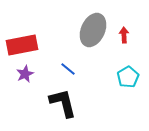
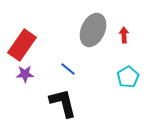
red rectangle: rotated 44 degrees counterclockwise
purple star: rotated 24 degrees clockwise
